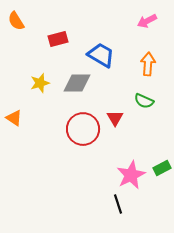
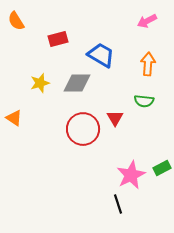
green semicircle: rotated 18 degrees counterclockwise
